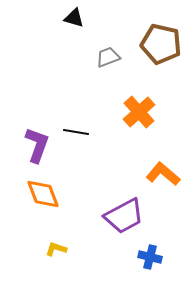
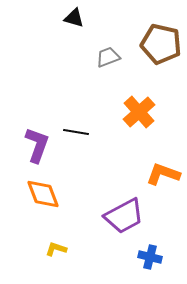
orange L-shape: rotated 20 degrees counterclockwise
